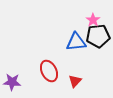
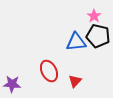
pink star: moved 1 px right, 4 px up
black pentagon: rotated 20 degrees clockwise
purple star: moved 2 px down
